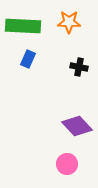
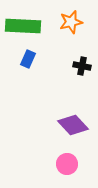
orange star: moved 2 px right; rotated 15 degrees counterclockwise
black cross: moved 3 px right, 1 px up
purple diamond: moved 4 px left, 1 px up
